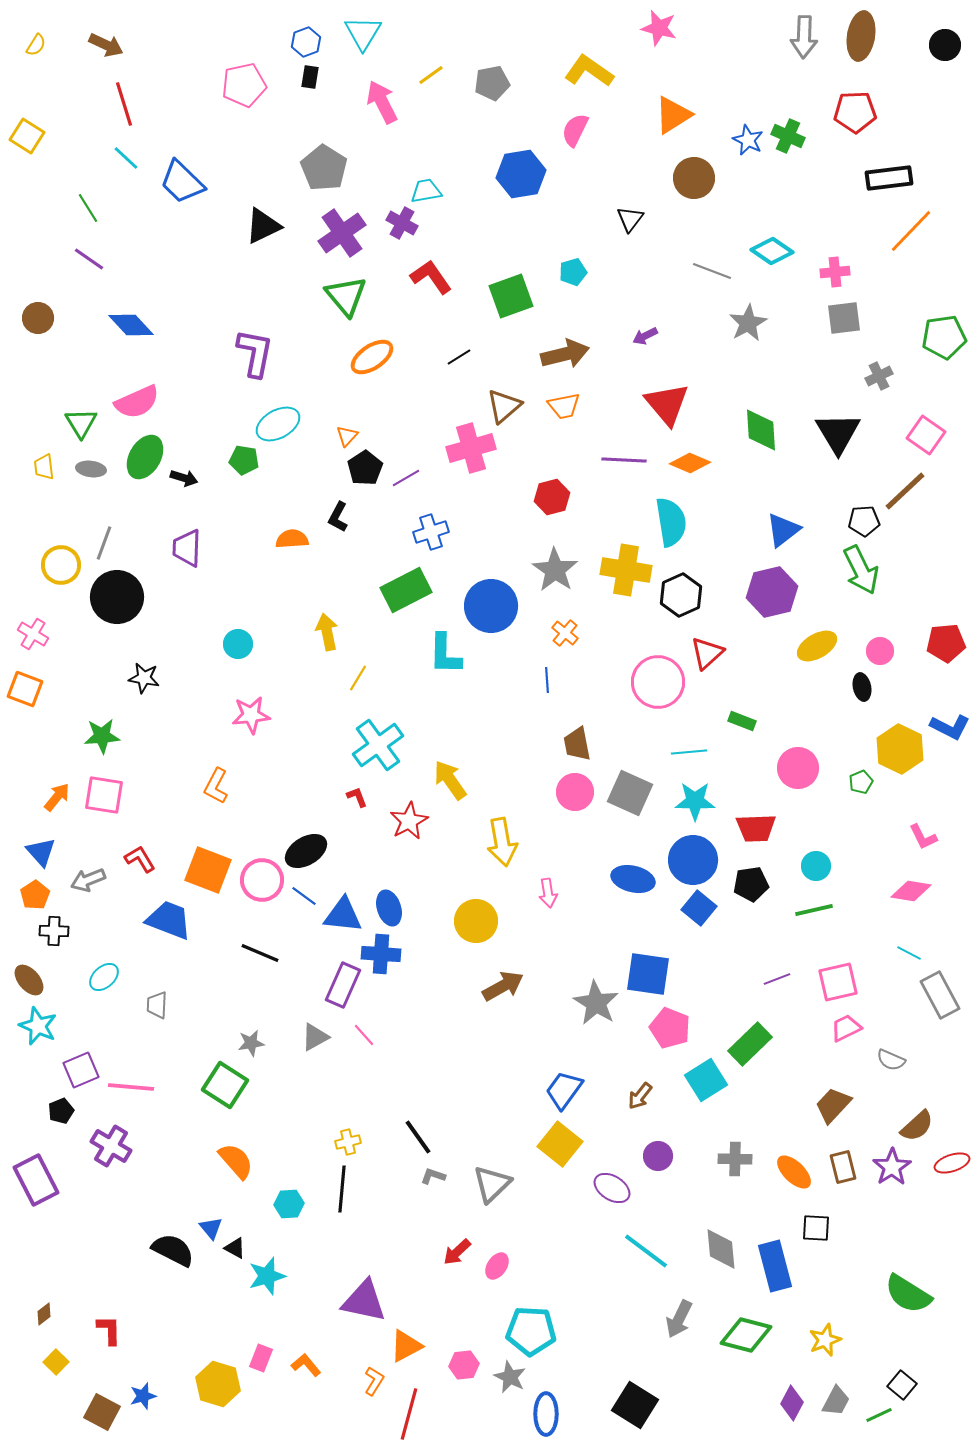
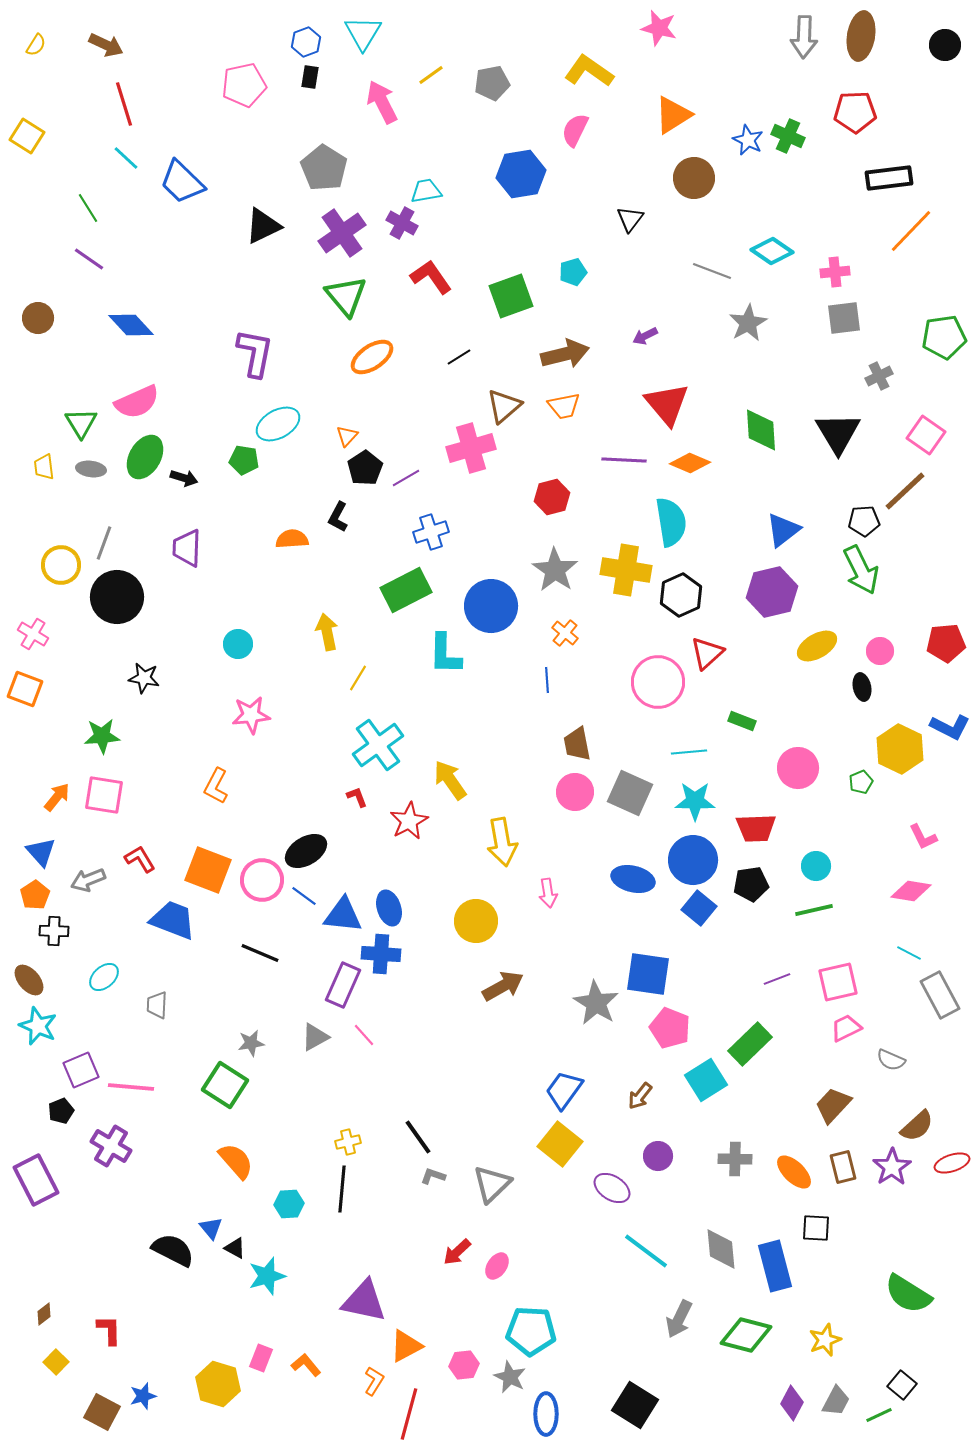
blue trapezoid at (169, 920): moved 4 px right
